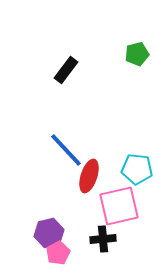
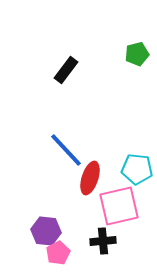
red ellipse: moved 1 px right, 2 px down
purple hexagon: moved 3 px left, 2 px up; rotated 20 degrees clockwise
black cross: moved 2 px down
